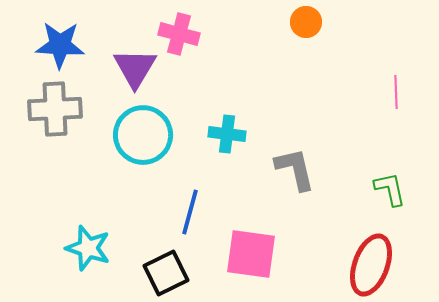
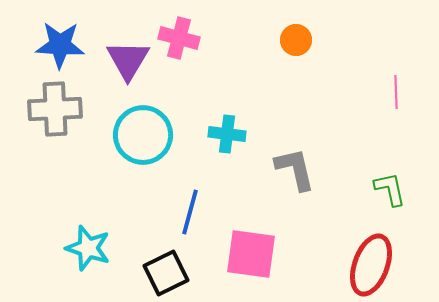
orange circle: moved 10 px left, 18 px down
pink cross: moved 4 px down
purple triangle: moved 7 px left, 8 px up
